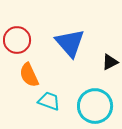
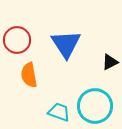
blue triangle: moved 4 px left, 1 px down; rotated 8 degrees clockwise
orange semicircle: rotated 15 degrees clockwise
cyan trapezoid: moved 10 px right, 11 px down
